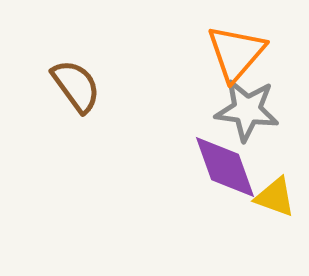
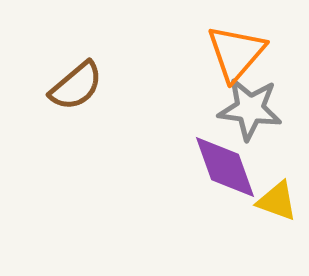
brown semicircle: rotated 86 degrees clockwise
gray star: moved 3 px right, 1 px up
yellow triangle: moved 2 px right, 4 px down
